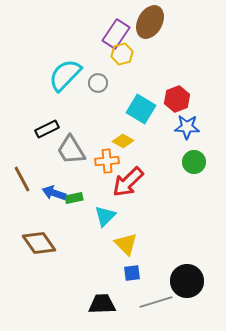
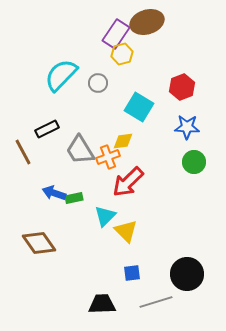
brown ellipse: moved 3 px left; rotated 44 degrees clockwise
cyan semicircle: moved 4 px left
red hexagon: moved 5 px right, 12 px up
cyan square: moved 2 px left, 2 px up
yellow diamond: rotated 35 degrees counterclockwise
gray trapezoid: moved 9 px right
orange cross: moved 1 px right, 4 px up; rotated 15 degrees counterclockwise
brown line: moved 1 px right, 27 px up
yellow triangle: moved 13 px up
black circle: moved 7 px up
